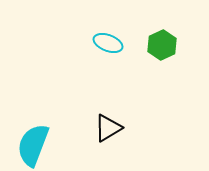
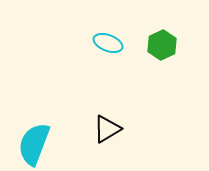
black triangle: moved 1 px left, 1 px down
cyan semicircle: moved 1 px right, 1 px up
